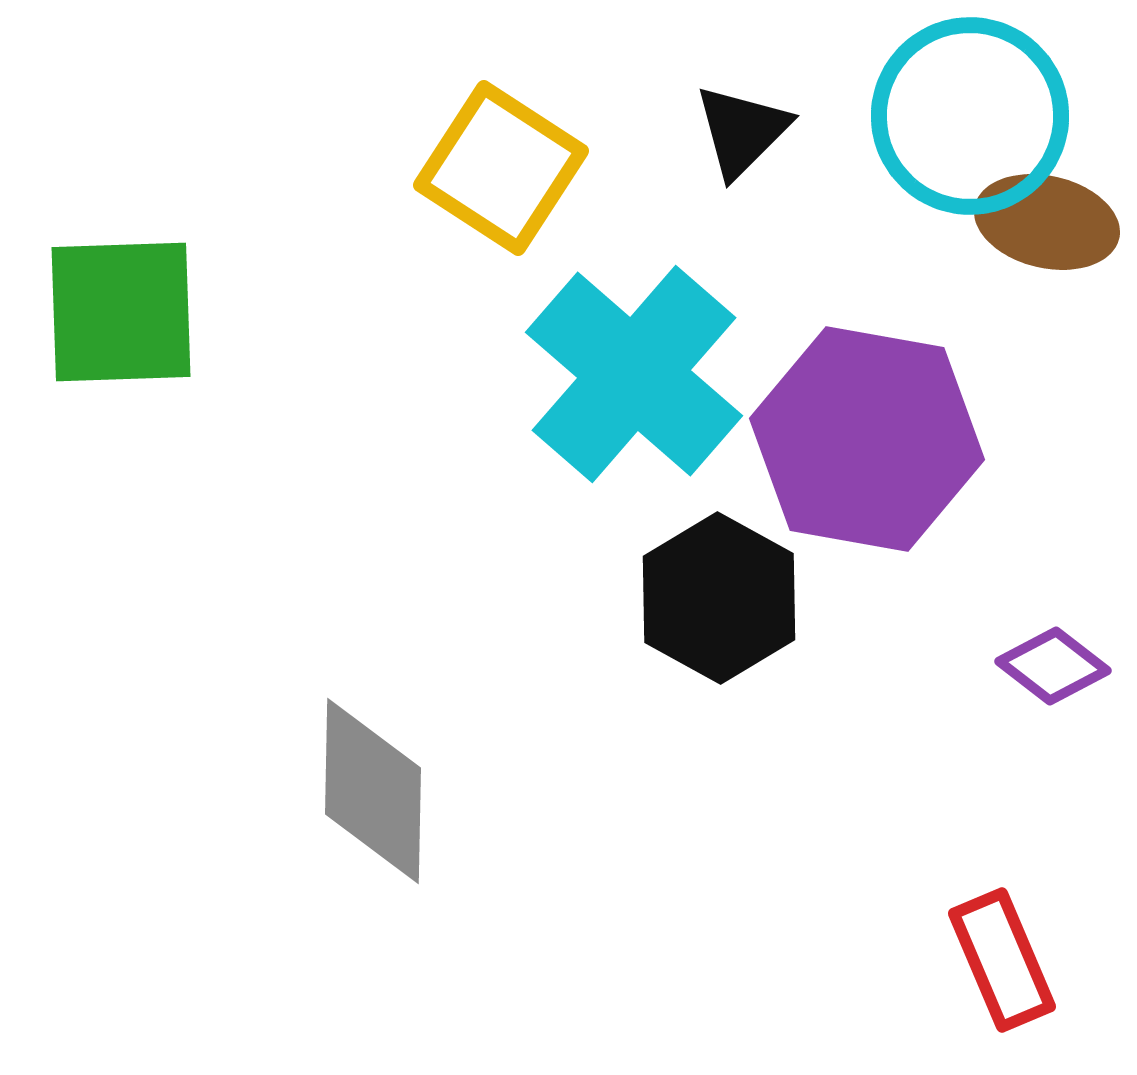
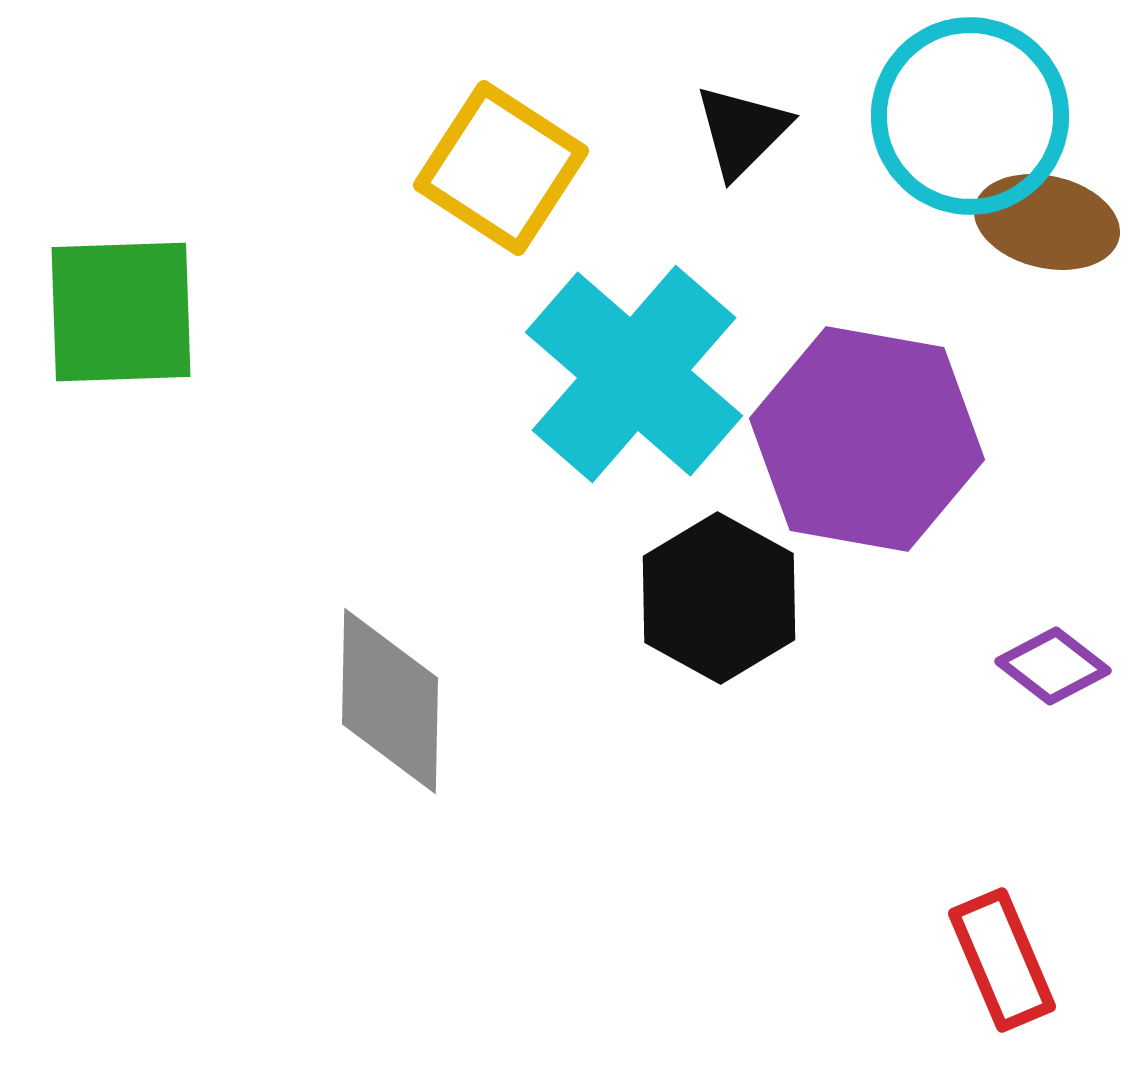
gray diamond: moved 17 px right, 90 px up
